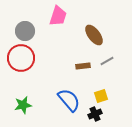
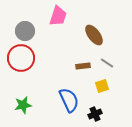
gray line: moved 2 px down; rotated 64 degrees clockwise
yellow square: moved 1 px right, 10 px up
blue semicircle: rotated 15 degrees clockwise
